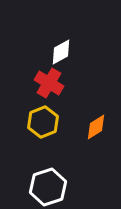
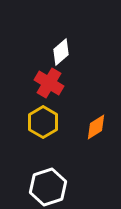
white diamond: rotated 12 degrees counterclockwise
yellow hexagon: rotated 8 degrees counterclockwise
